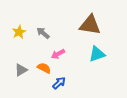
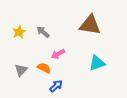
gray arrow: moved 1 px up
cyan triangle: moved 9 px down
gray triangle: rotated 16 degrees counterclockwise
blue arrow: moved 3 px left, 3 px down
